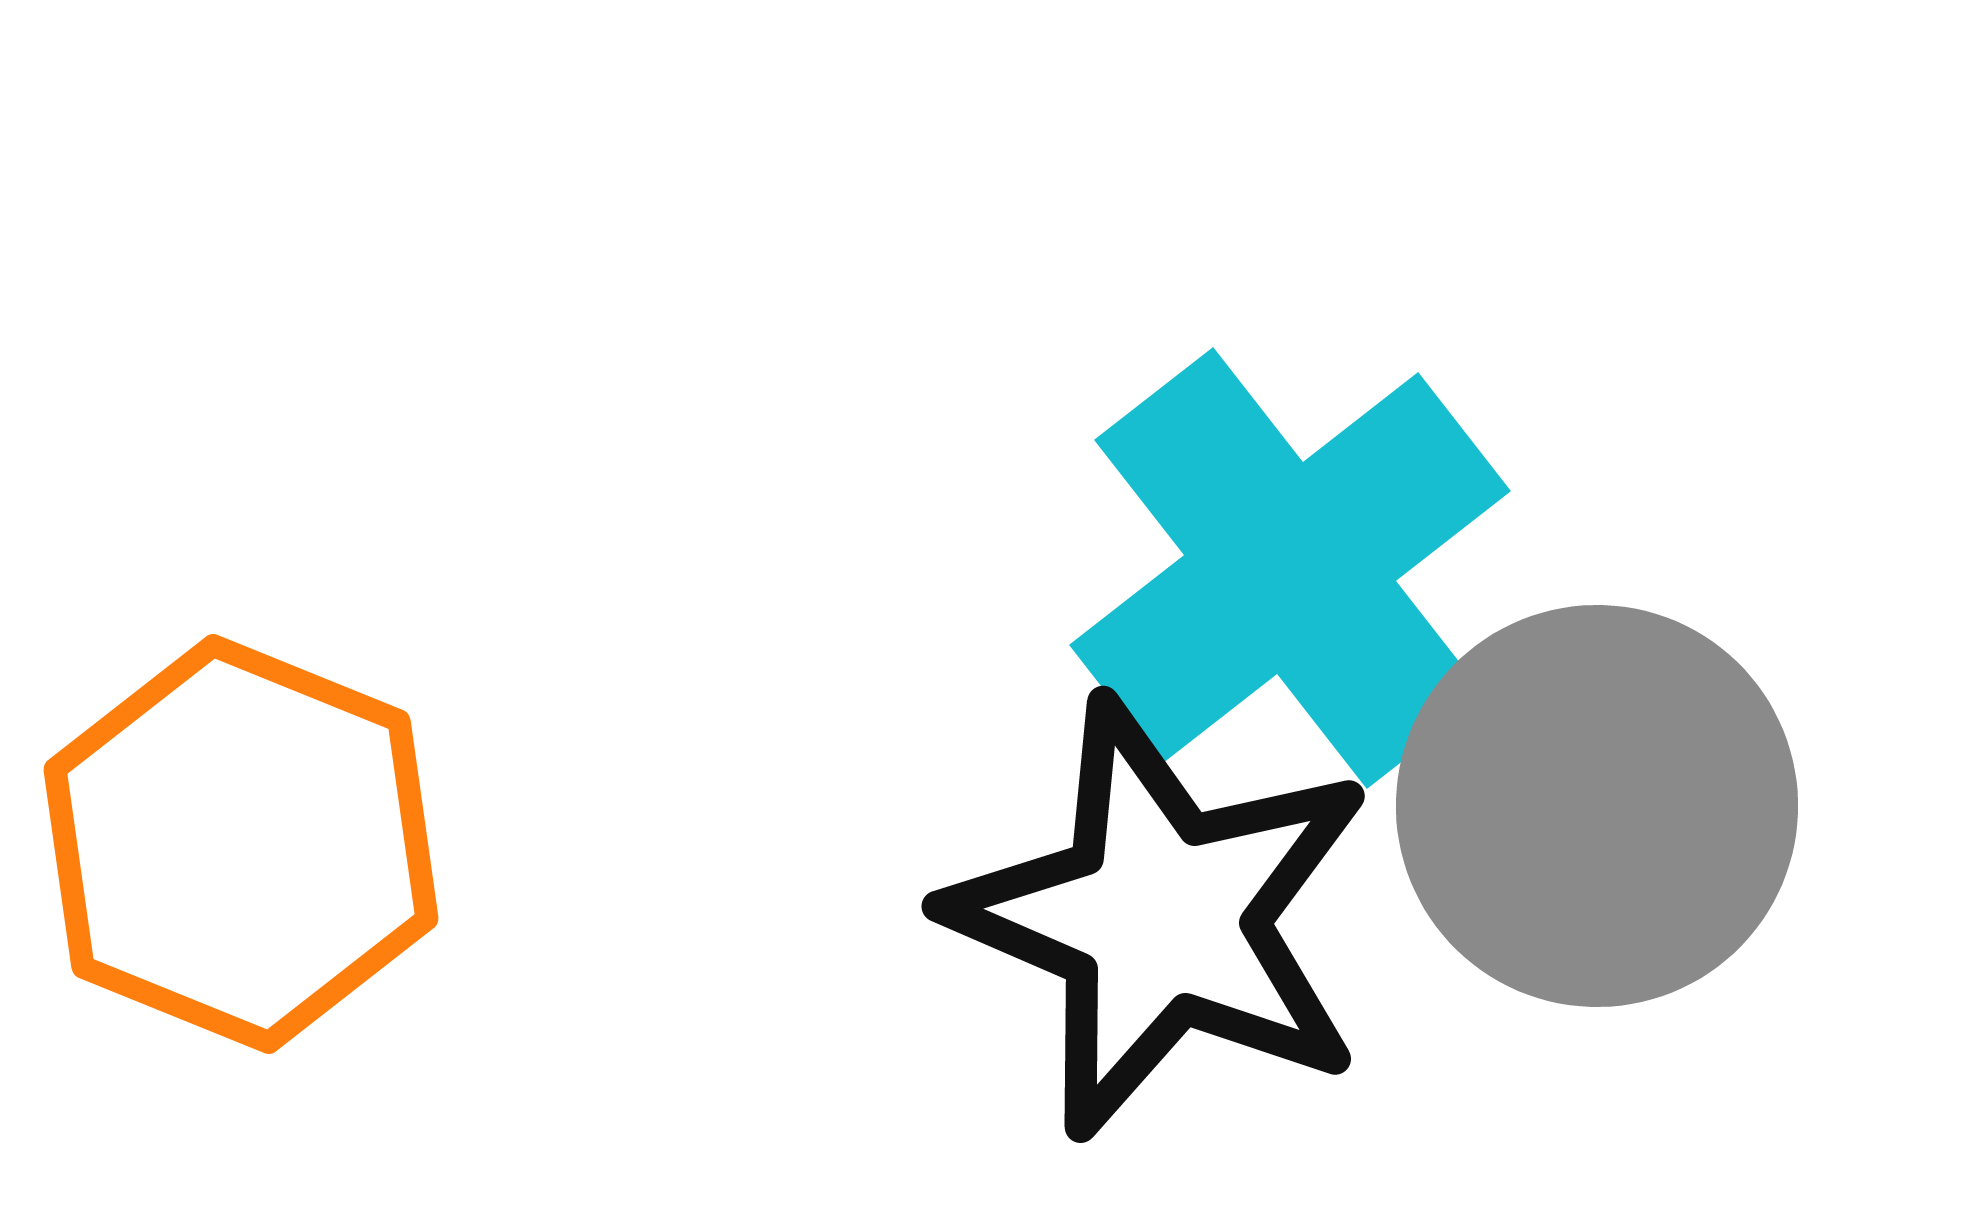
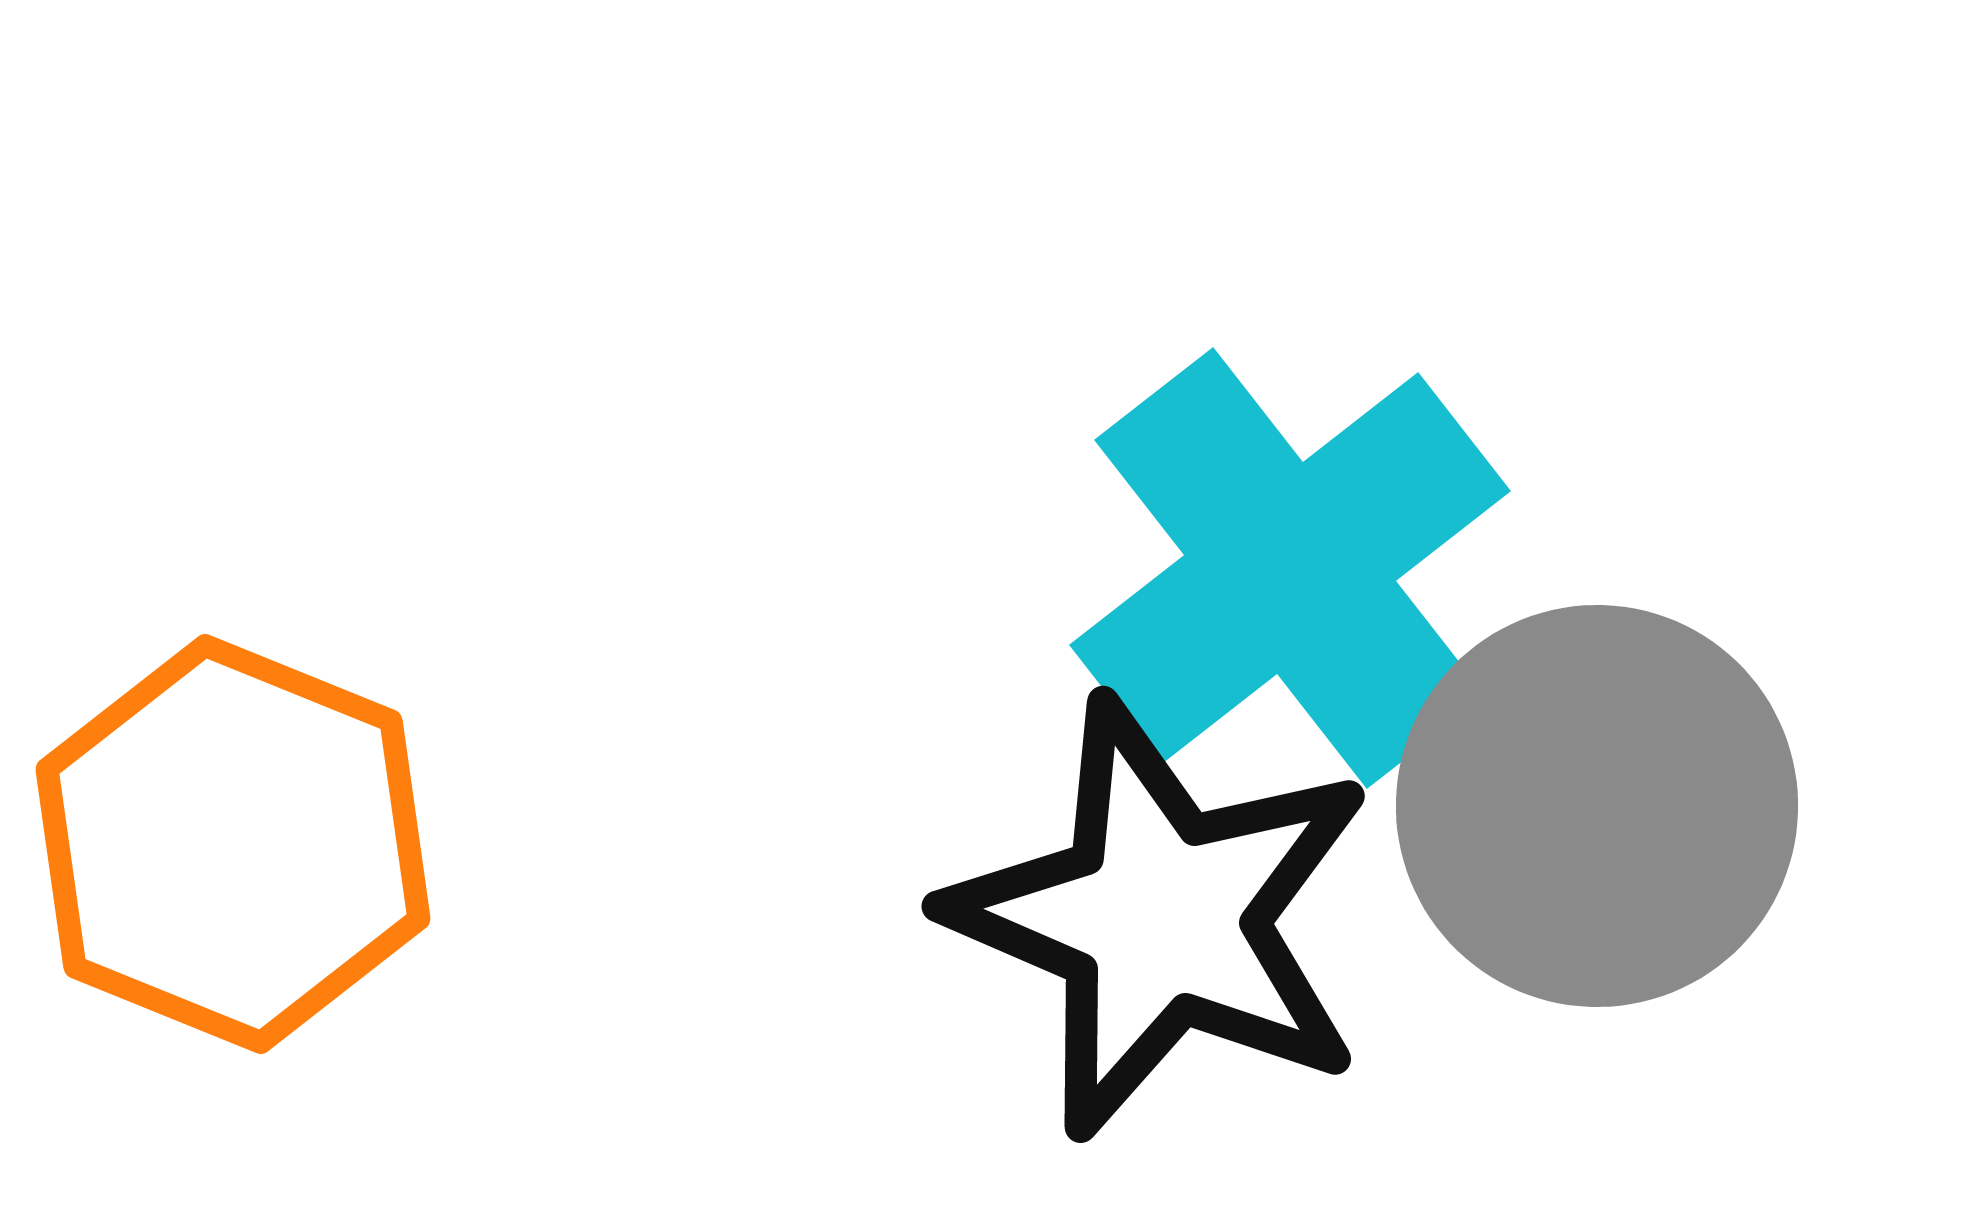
orange hexagon: moved 8 px left
